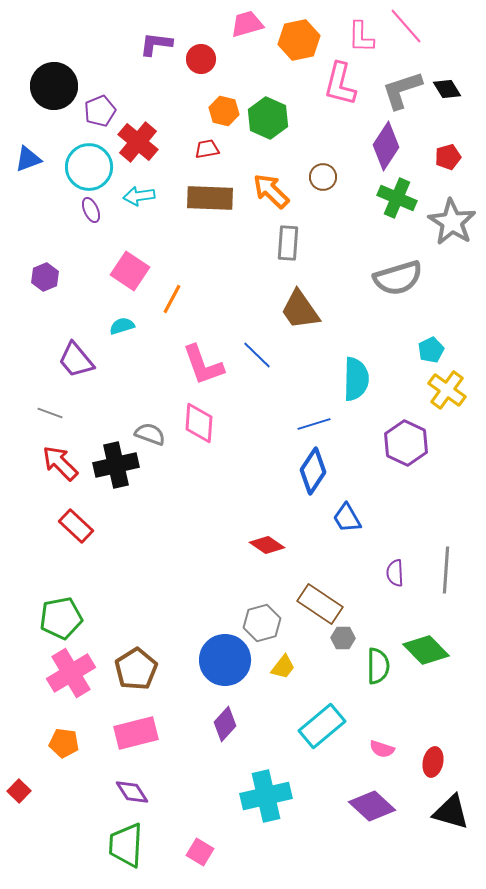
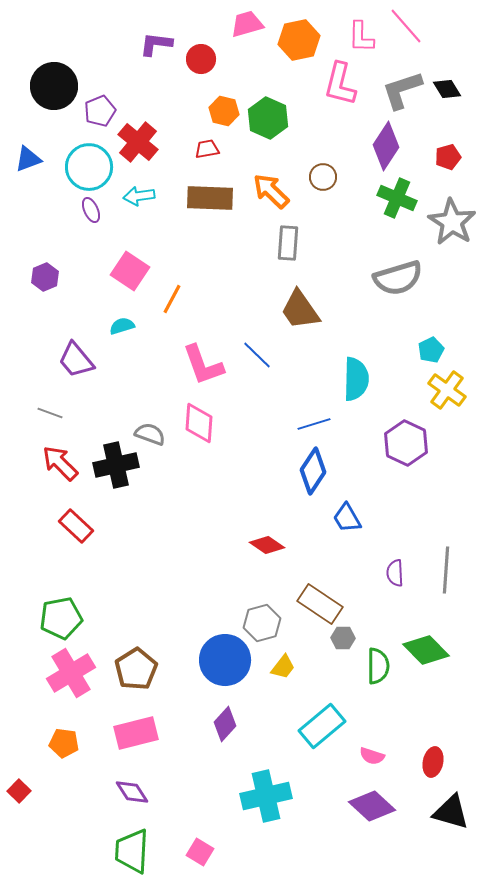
pink semicircle at (382, 749): moved 10 px left, 7 px down
green trapezoid at (126, 845): moved 6 px right, 6 px down
